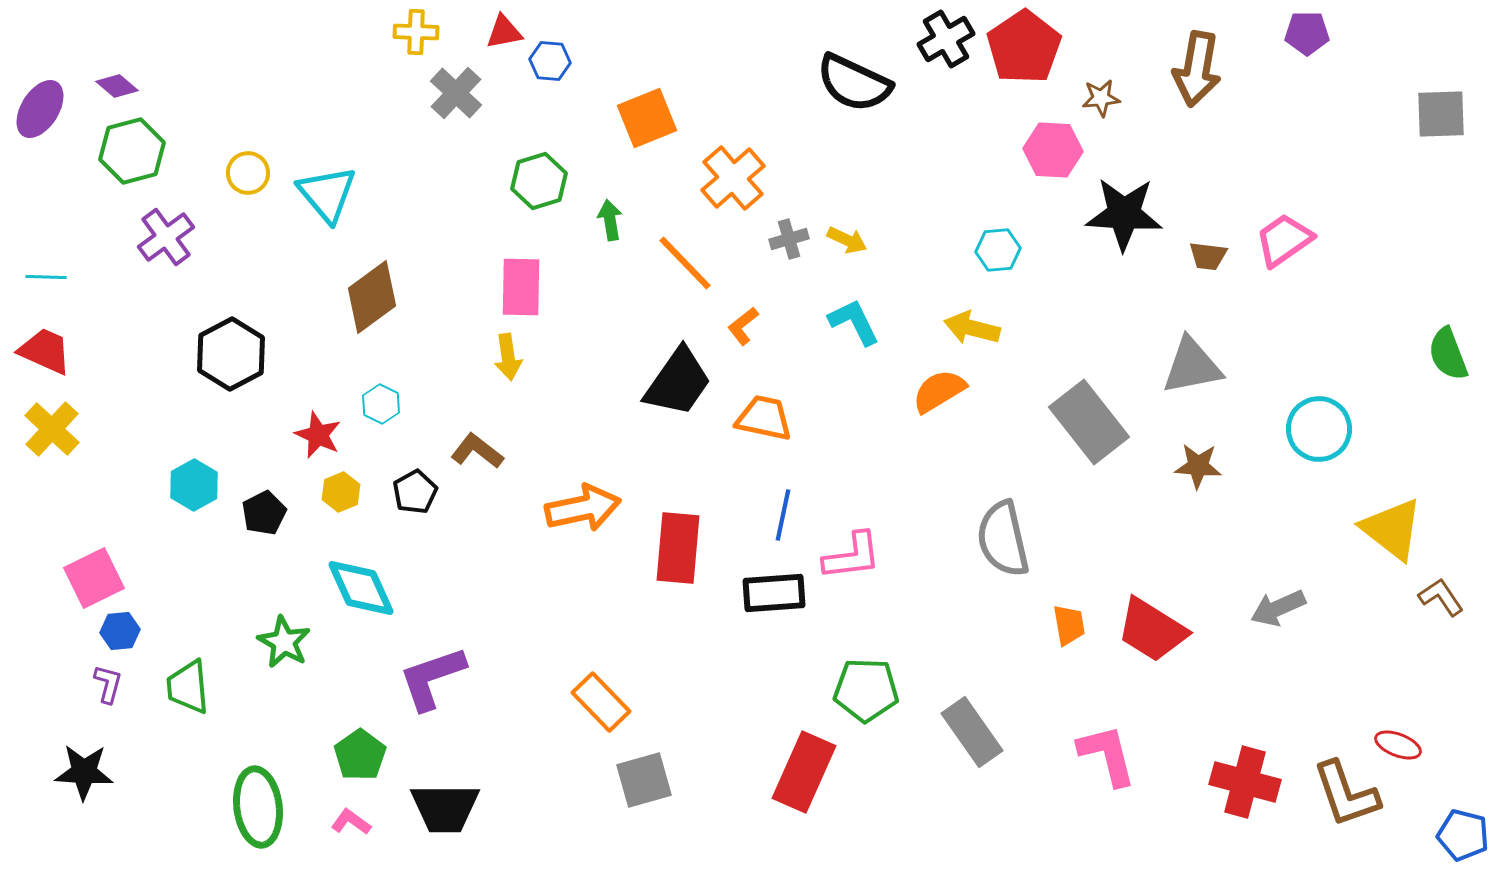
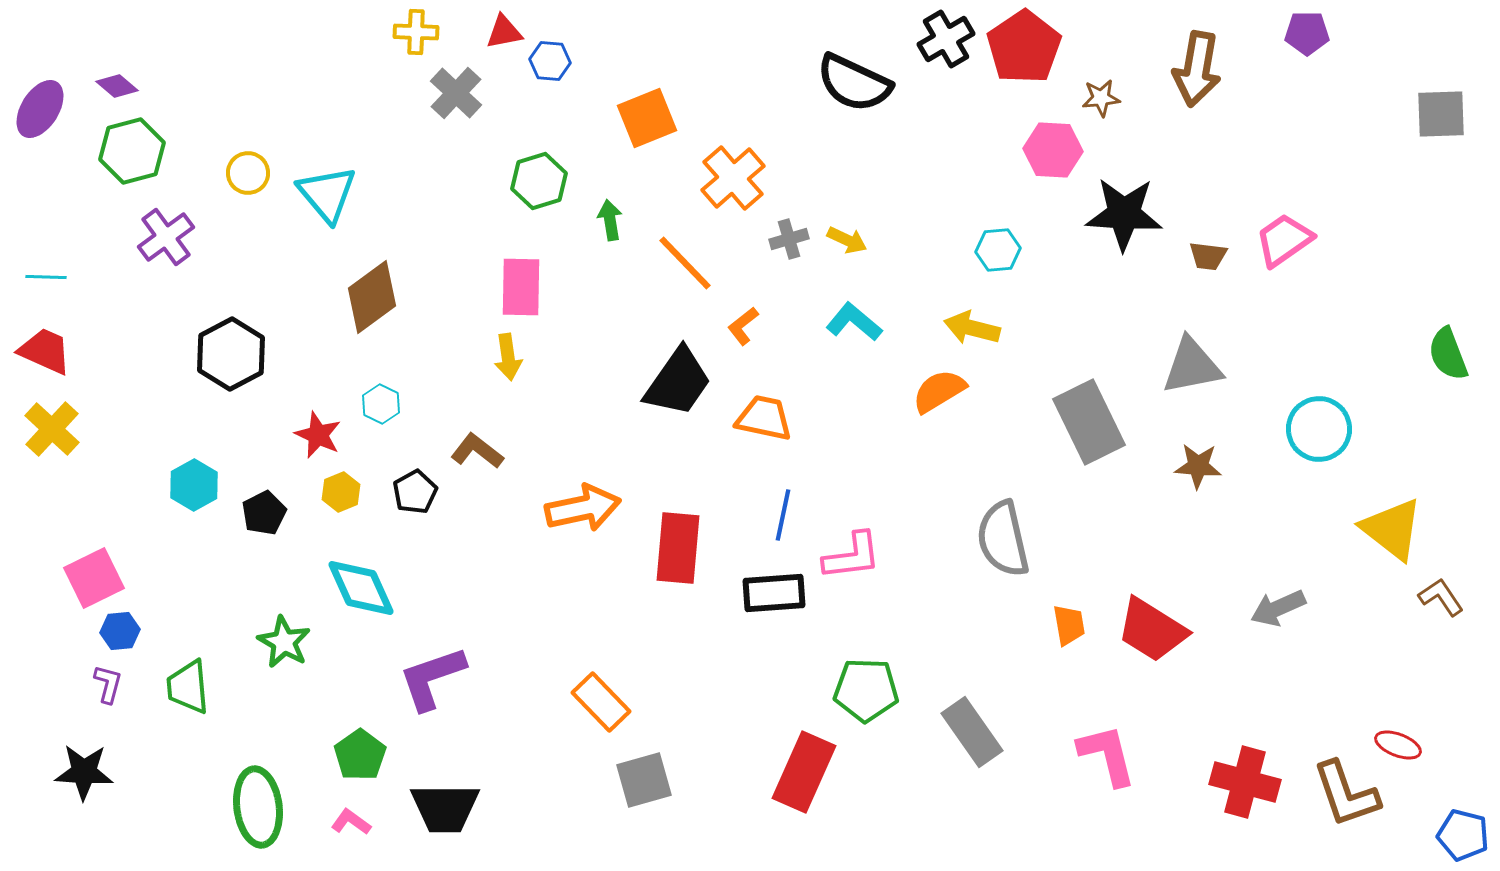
cyan L-shape at (854, 322): rotated 24 degrees counterclockwise
gray rectangle at (1089, 422): rotated 12 degrees clockwise
